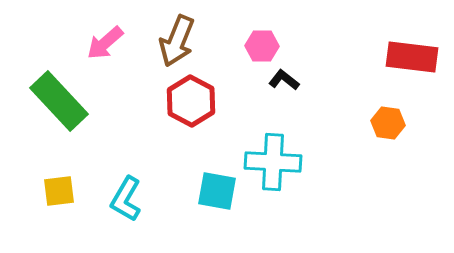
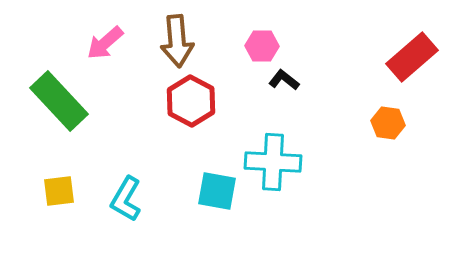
brown arrow: rotated 27 degrees counterclockwise
red rectangle: rotated 48 degrees counterclockwise
